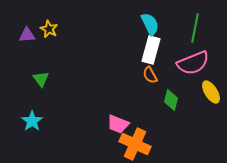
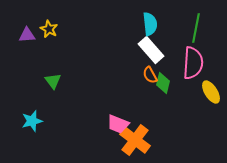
cyan semicircle: rotated 20 degrees clockwise
green line: moved 1 px right
white rectangle: rotated 56 degrees counterclockwise
pink semicircle: rotated 64 degrees counterclockwise
green triangle: moved 12 px right, 2 px down
green diamond: moved 8 px left, 17 px up
cyan star: rotated 20 degrees clockwise
orange cross: moved 4 px up; rotated 12 degrees clockwise
